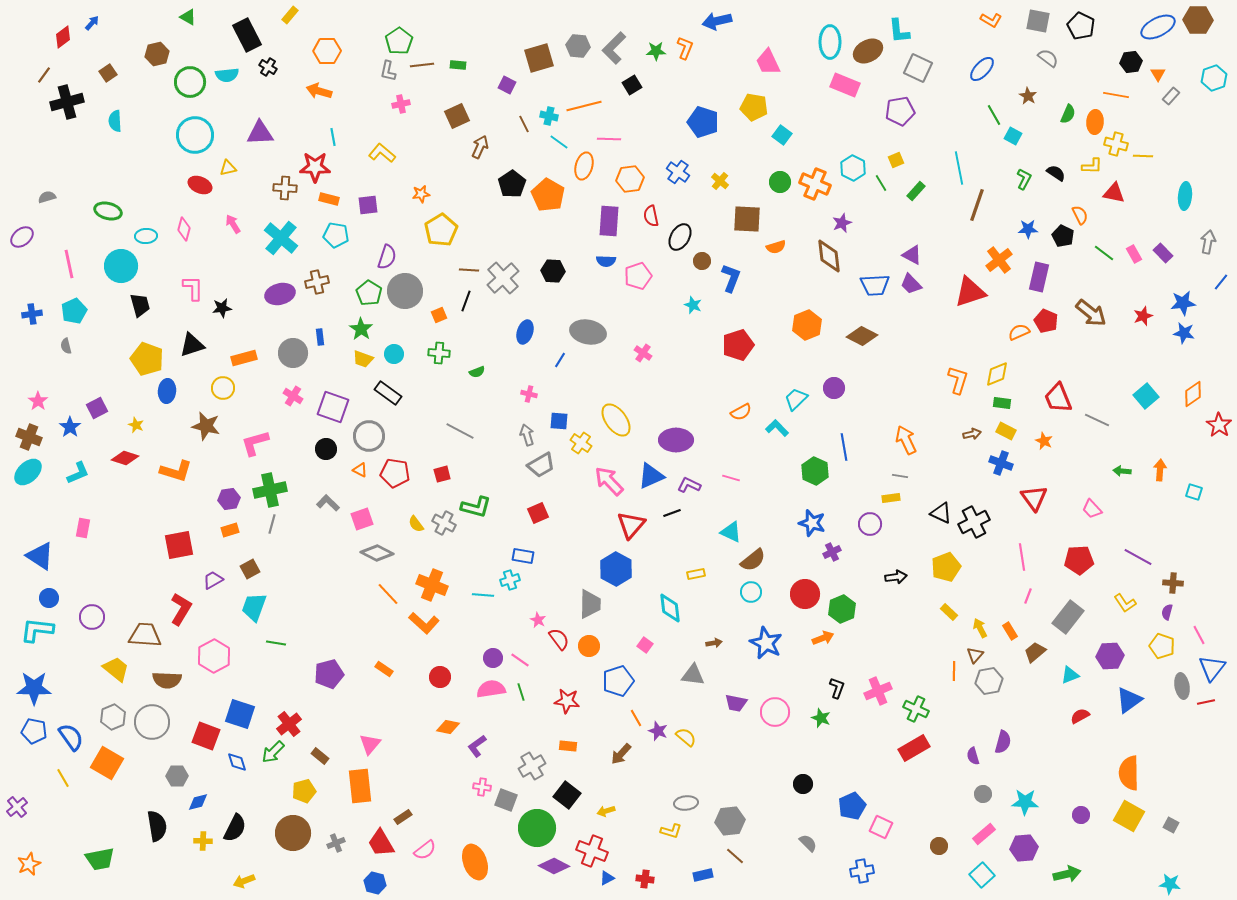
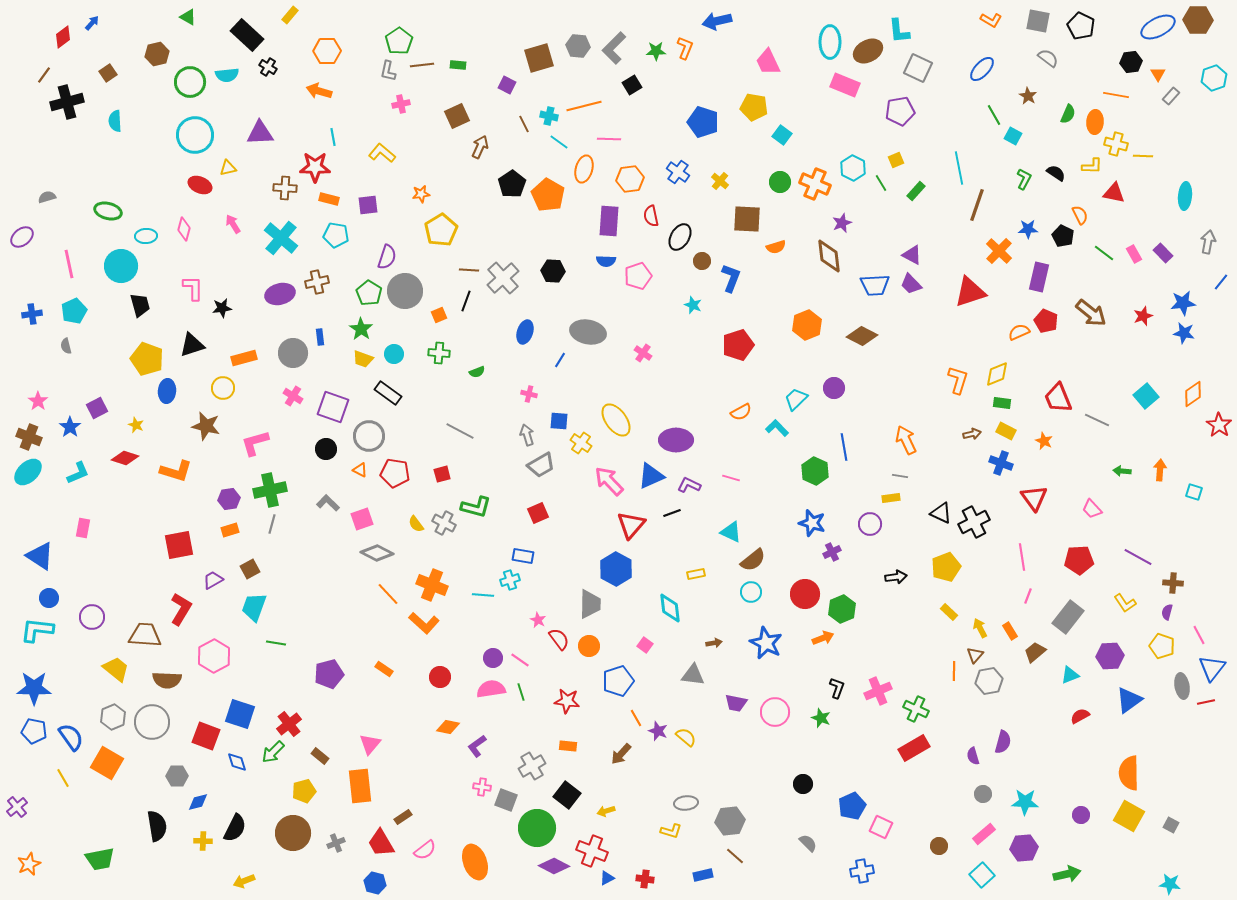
black rectangle at (247, 35): rotated 20 degrees counterclockwise
orange ellipse at (584, 166): moved 3 px down
orange cross at (999, 260): moved 9 px up; rotated 8 degrees counterclockwise
